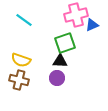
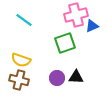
blue triangle: moved 1 px down
black triangle: moved 16 px right, 16 px down
